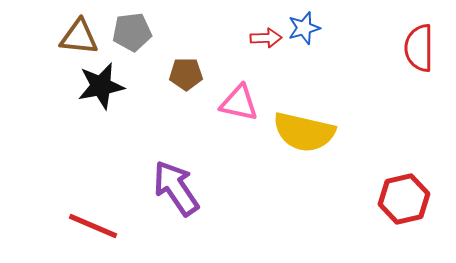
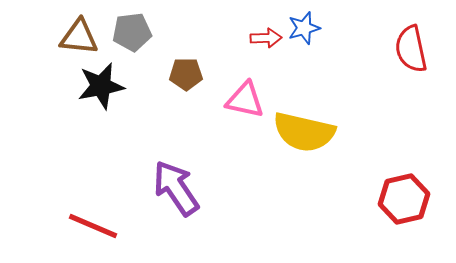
red semicircle: moved 8 px left, 1 px down; rotated 12 degrees counterclockwise
pink triangle: moved 6 px right, 3 px up
